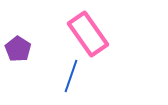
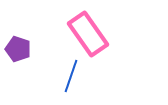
purple pentagon: rotated 15 degrees counterclockwise
